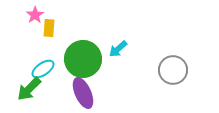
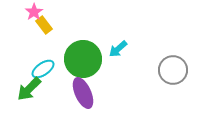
pink star: moved 1 px left, 3 px up
yellow rectangle: moved 5 px left, 3 px up; rotated 42 degrees counterclockwise
